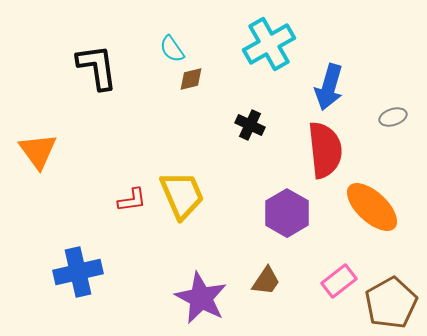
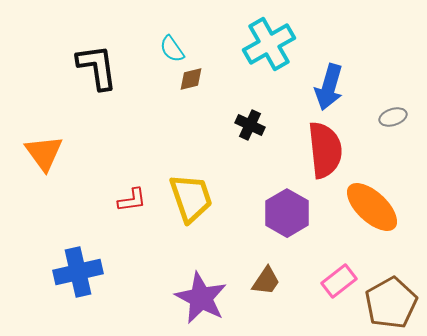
orange triangle: moved 6 px right, 2 px down
yellow trapezoid: moved 9 px right, 3 px down; rotated 4 degrees clockwise
